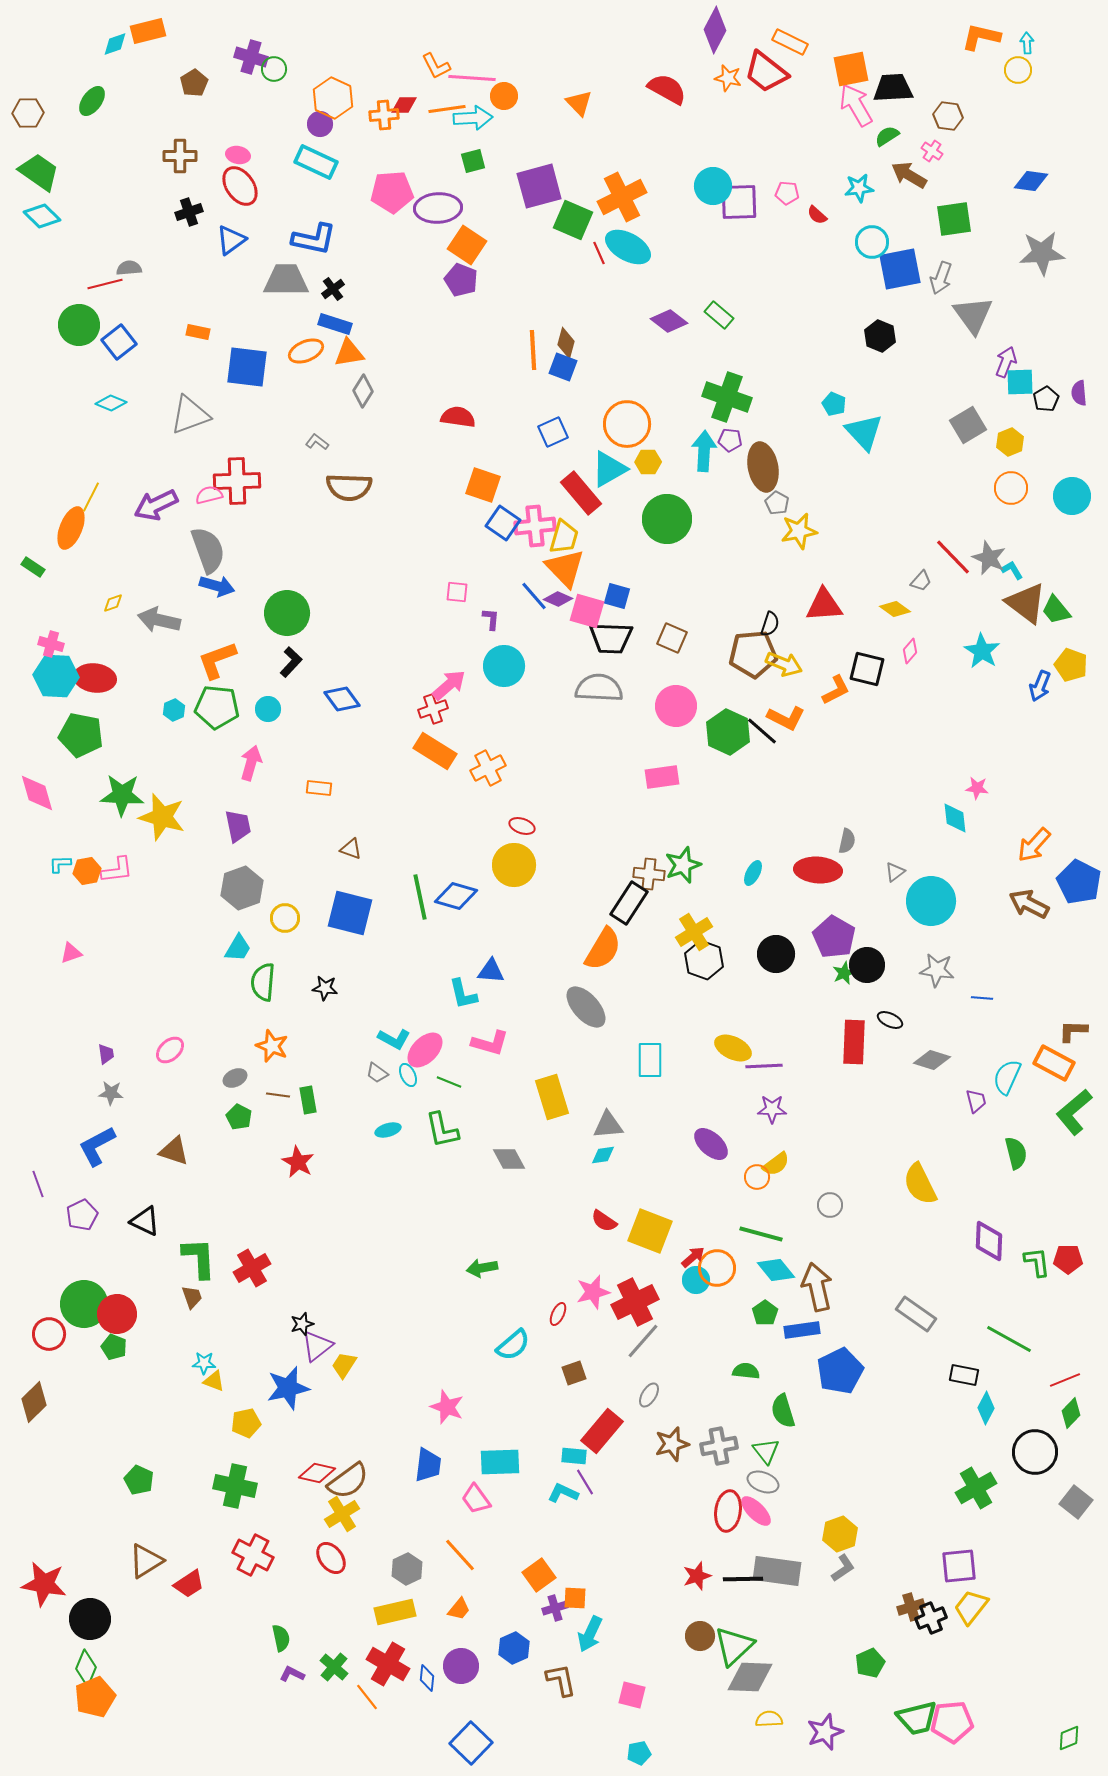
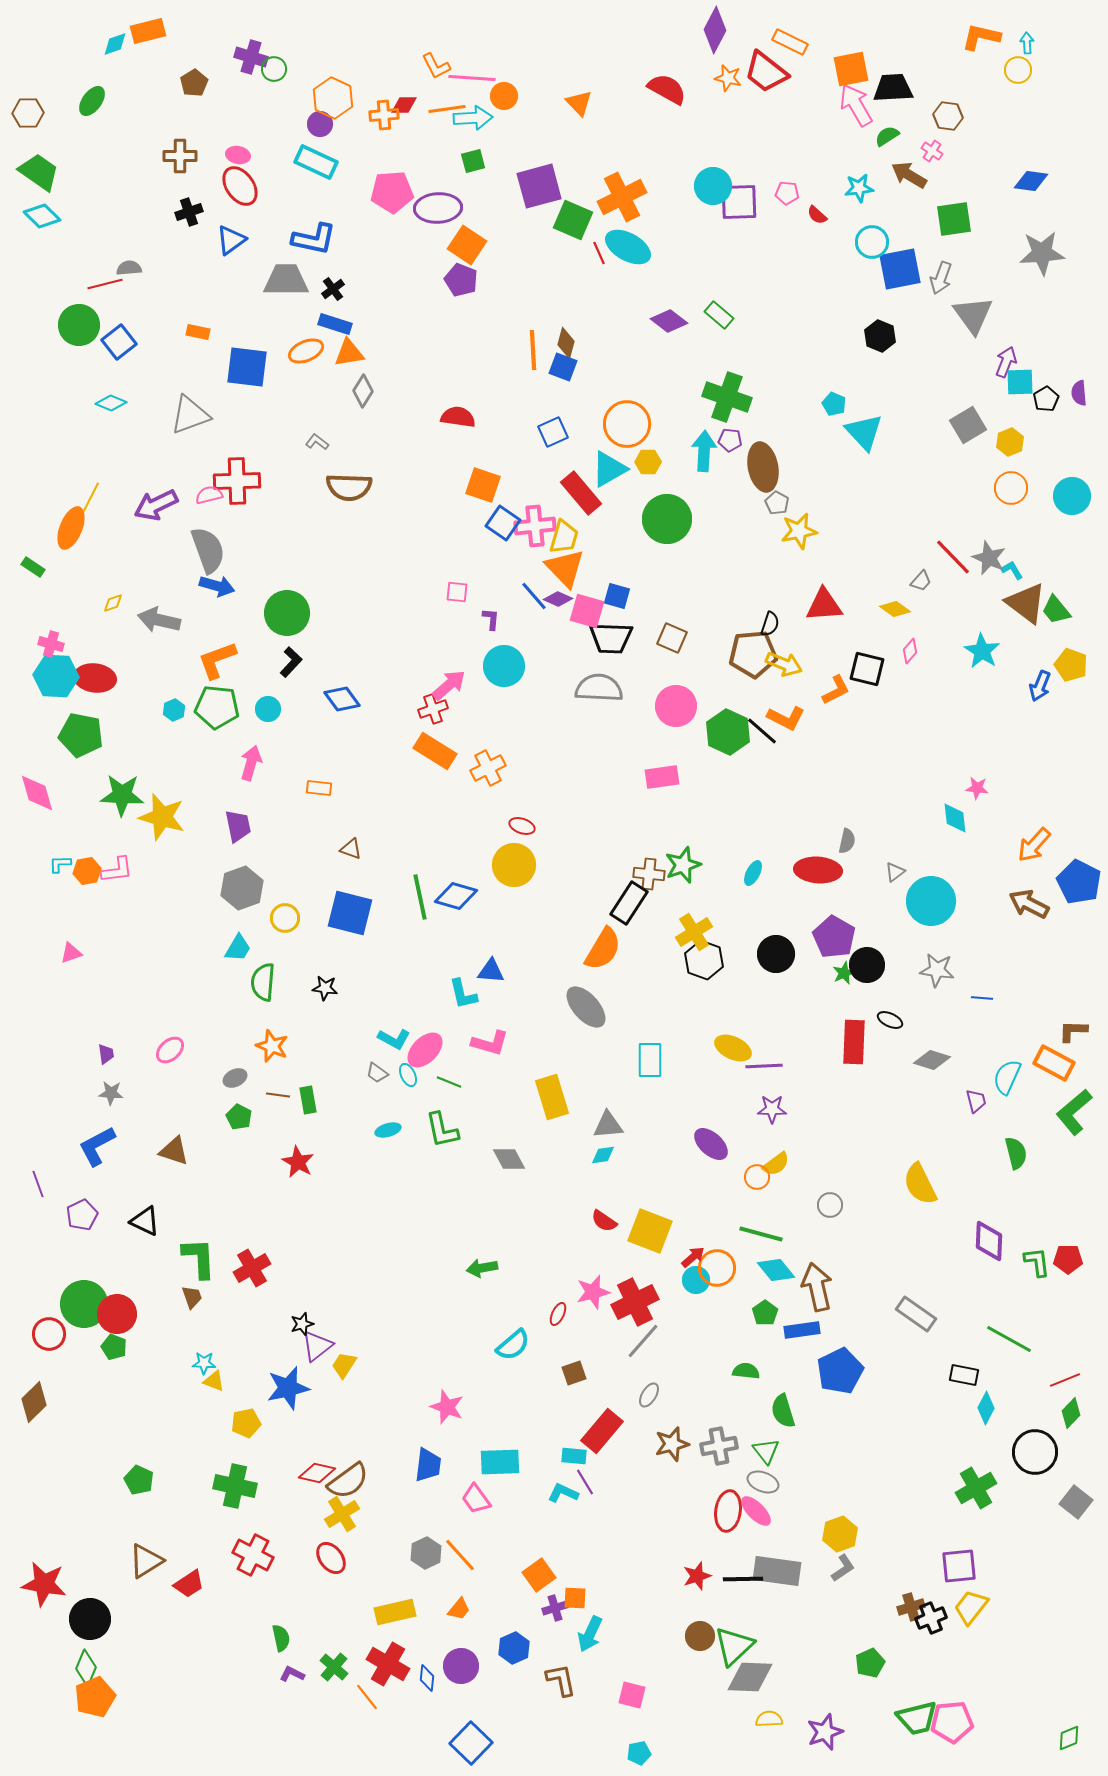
gray hexagon at (407, 1569): moved 19 px right, 16 px up
